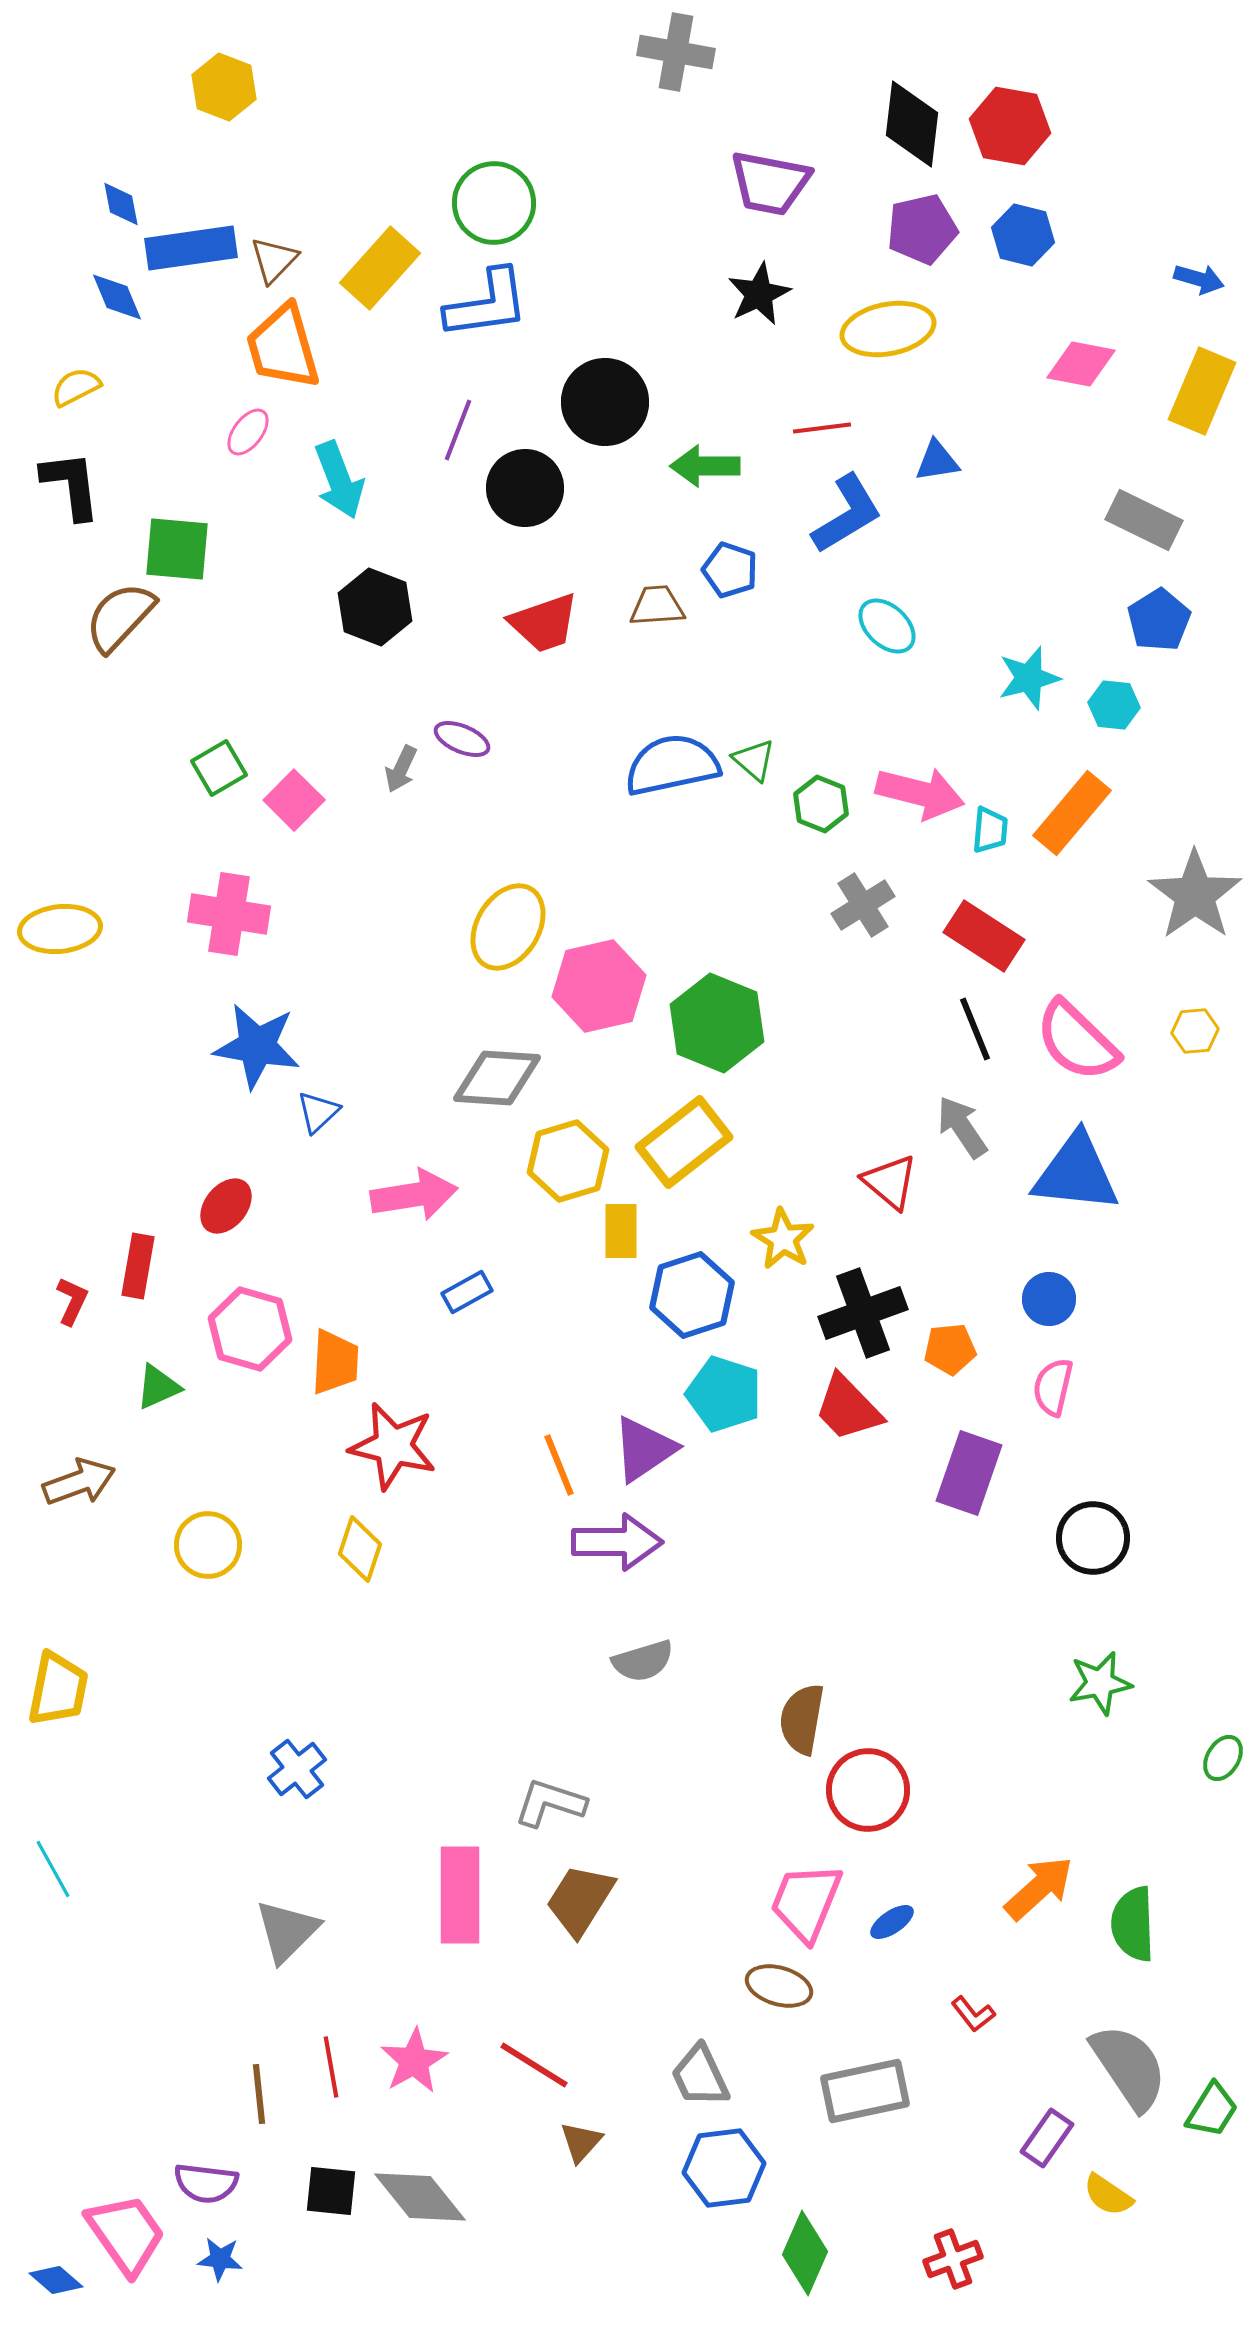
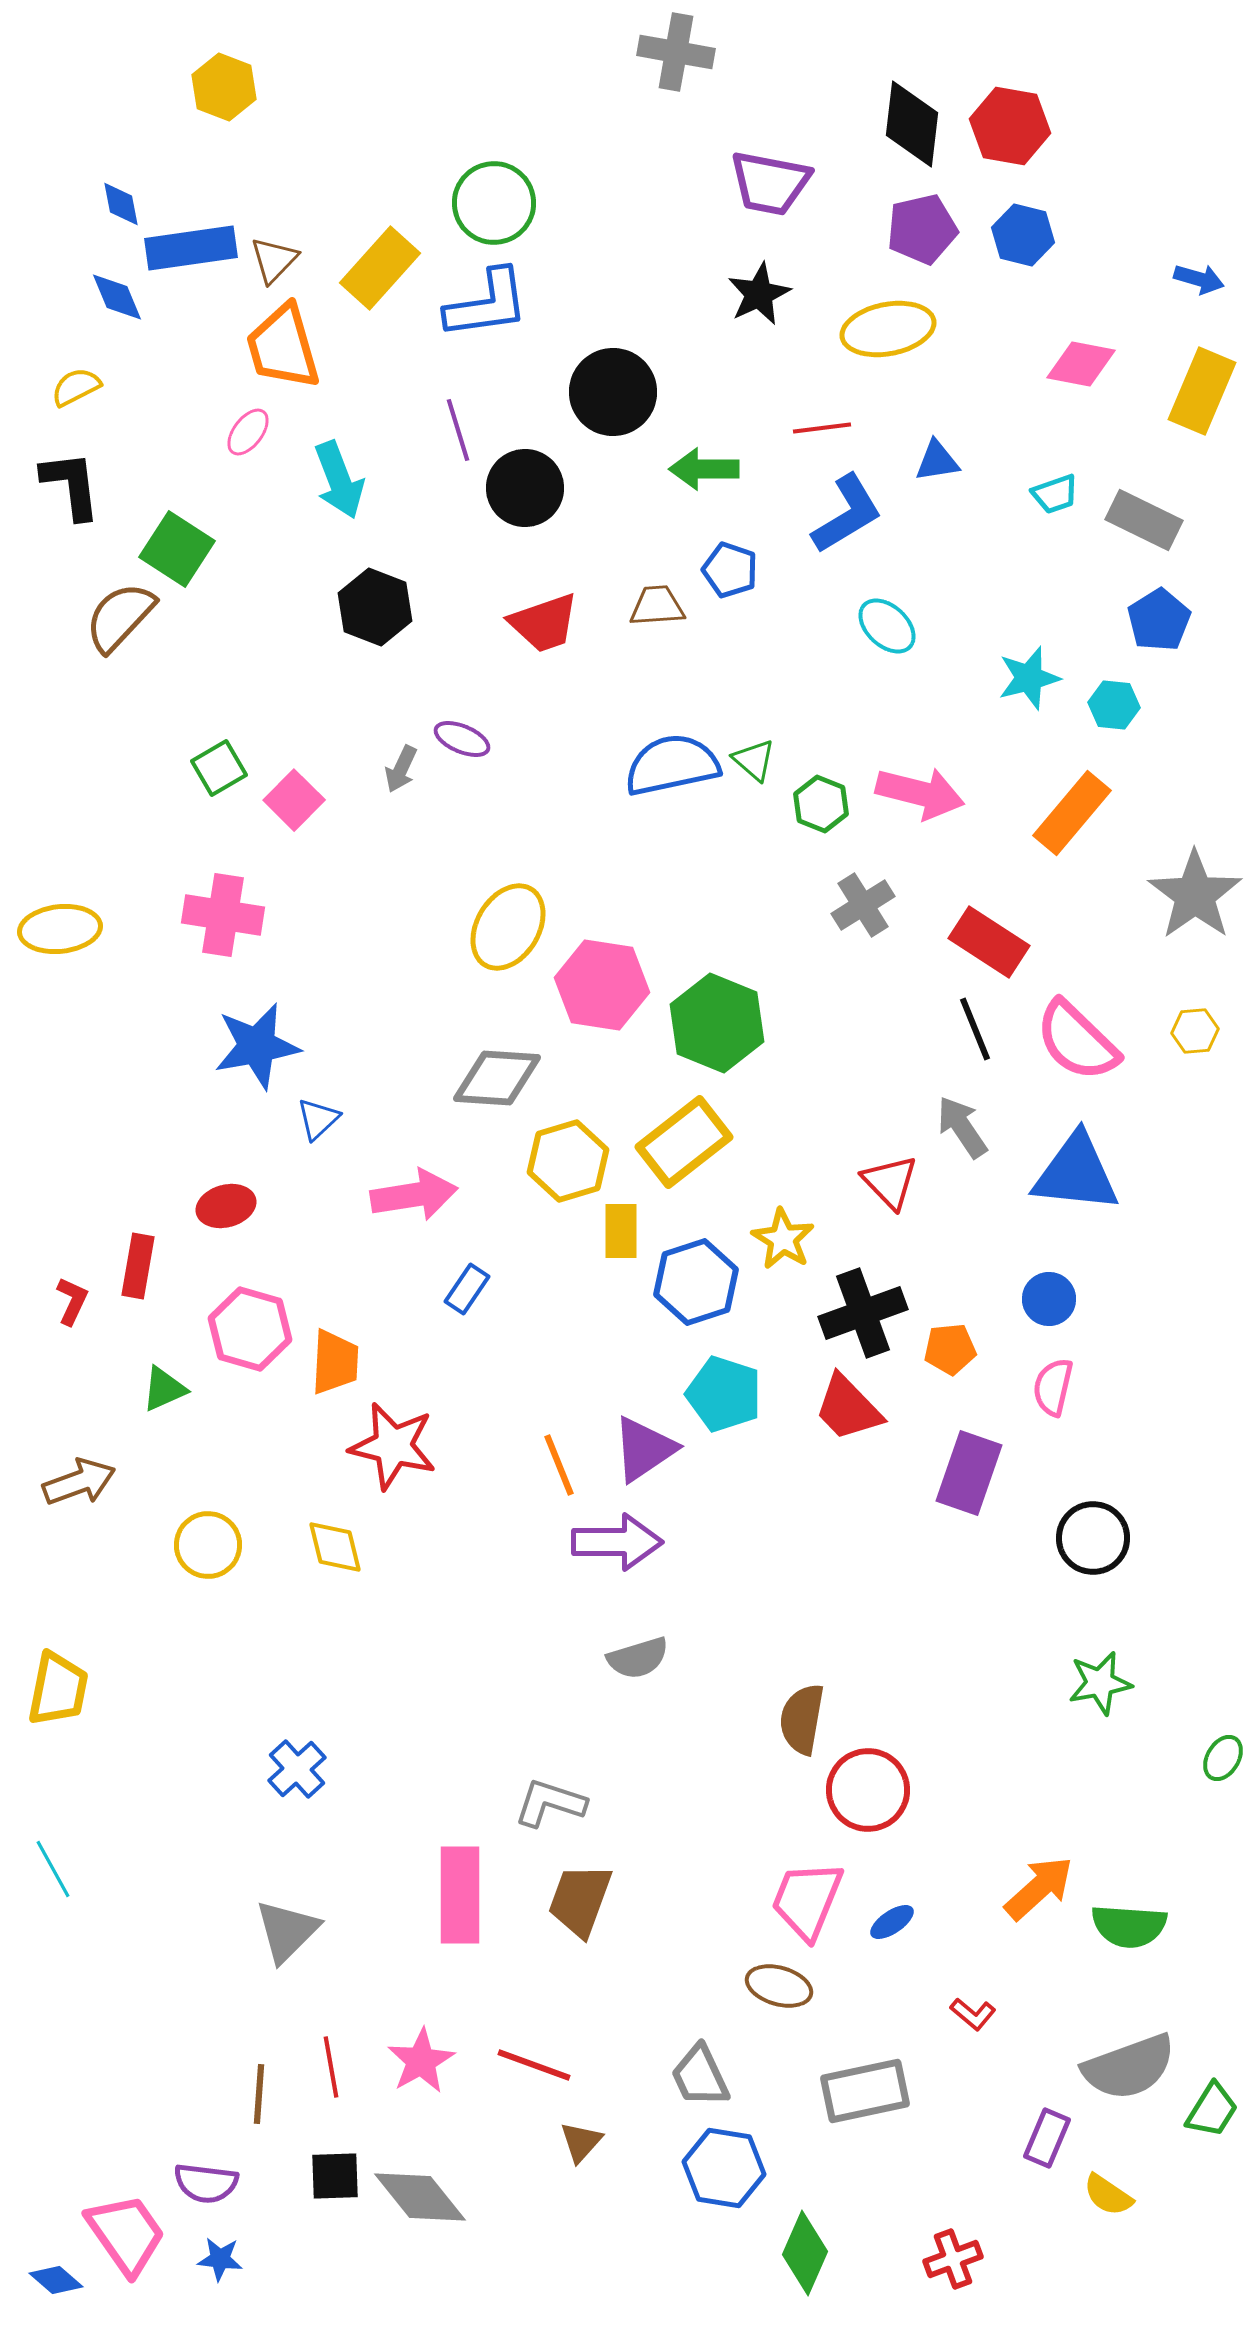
black circle at (605, 402): moved 8 px right, 10 px up
purple line at (458, 430): rotated 38 degrees counterclockwise
green arrow at (705, 466): moved 1 px left, 3 px down
green square at (177, 549): rotated 28 degrees clockwise
cyan trapezoid at (990, 830): moved 65 px right, 336 px up; rotated 66 degrees clockwise
pink cross at (229, 914): moved 6 px left, 1 px down
red rectangle at (984, 936): moved 5 px right, 6 px down
pink hexagon at (599, 986): moved 3 px right, 1 px up; rotated 22 degrees clockwise
blue star at (257, 1046): rotated 20 degrees counterclockwise
blue triangle at (318, 1112): moved 7 px down
red triangle at (890, 1182): rotated 6 degrees clockwise
red ellipse at (226, 1206): rotated 36 degrees clockwise
blue rectangle at (467, 1292): moved 3 px up; rotated 27 degrees counterclockwise
blue hexagon at (692, 1295): moved 4 px right, 13 px up
green triangle at (158, 1387): moved 6 px right, 2 px down
yellow diamond at (360, 1549): moved 25 px left, 2 px up; rotated 32 degrees counterclockwise
gray semicircle at (643, 1661): moved 5 px left, 3 px up
blue cross at (297, 1769): rotated 4 degrees counterclockwise
brown trapezoid at (580, 1900): rotated 12 degrees counterclockwise
pink trapezoid at (806, 1902): moved 1 px right, 2 px up
green semicircle at (1133, 1924): moved 4 px left, 2 px down; rotated 84 degrees counterclockwise
red L-shape at (973, 2014): rotated 12 degrees counterclockwise
pink star at (414, 2061): moved 7 px right
red line at (534, 2065): rotated 12 degrees counterclockwise
gray semicircle at (1129, 2067): rotated 104 degrees clockwise
brown line at (259, 2094): rotated 10 degrees clockwise
purple rectangle at (1047, 2138): rotated 12 degrees counterclockwise
blue hexagon at (724, 2168): rotated 16 degrees clockwise
black square at (331, 2191): moved 4 px right, 15 px up; rotated 8 degrees counterclockwise
